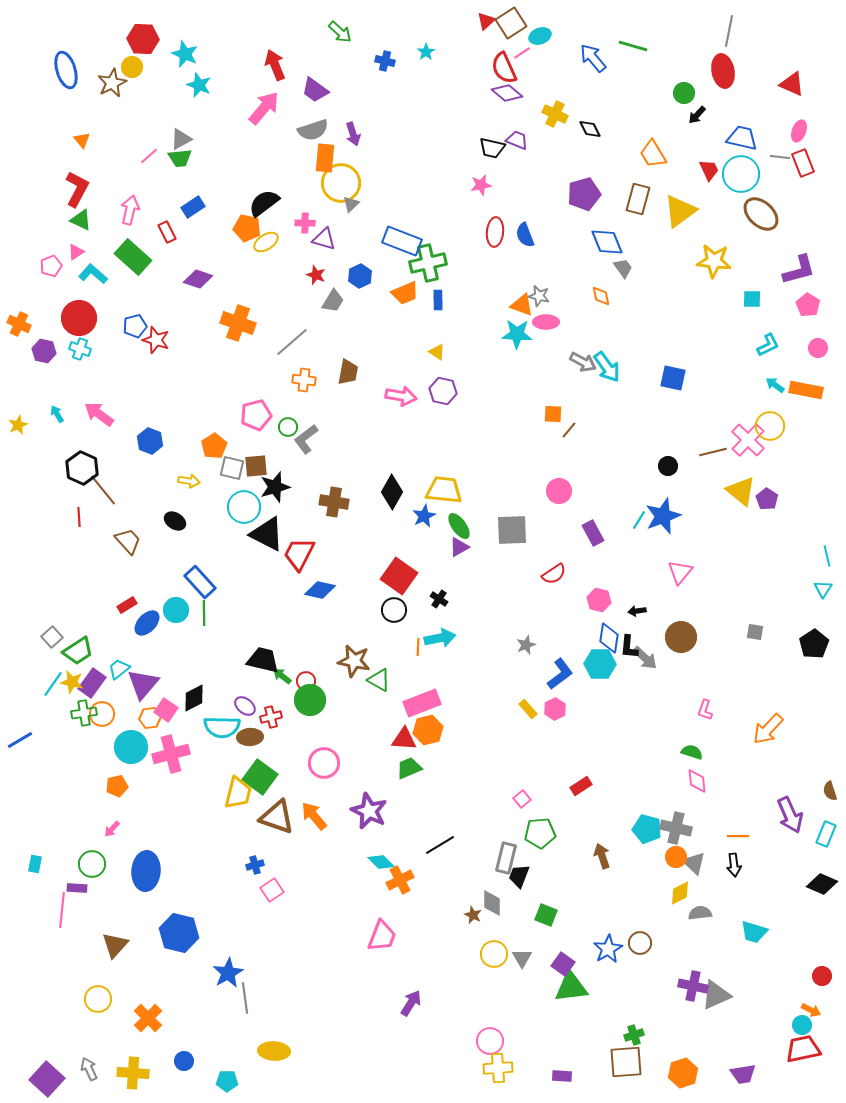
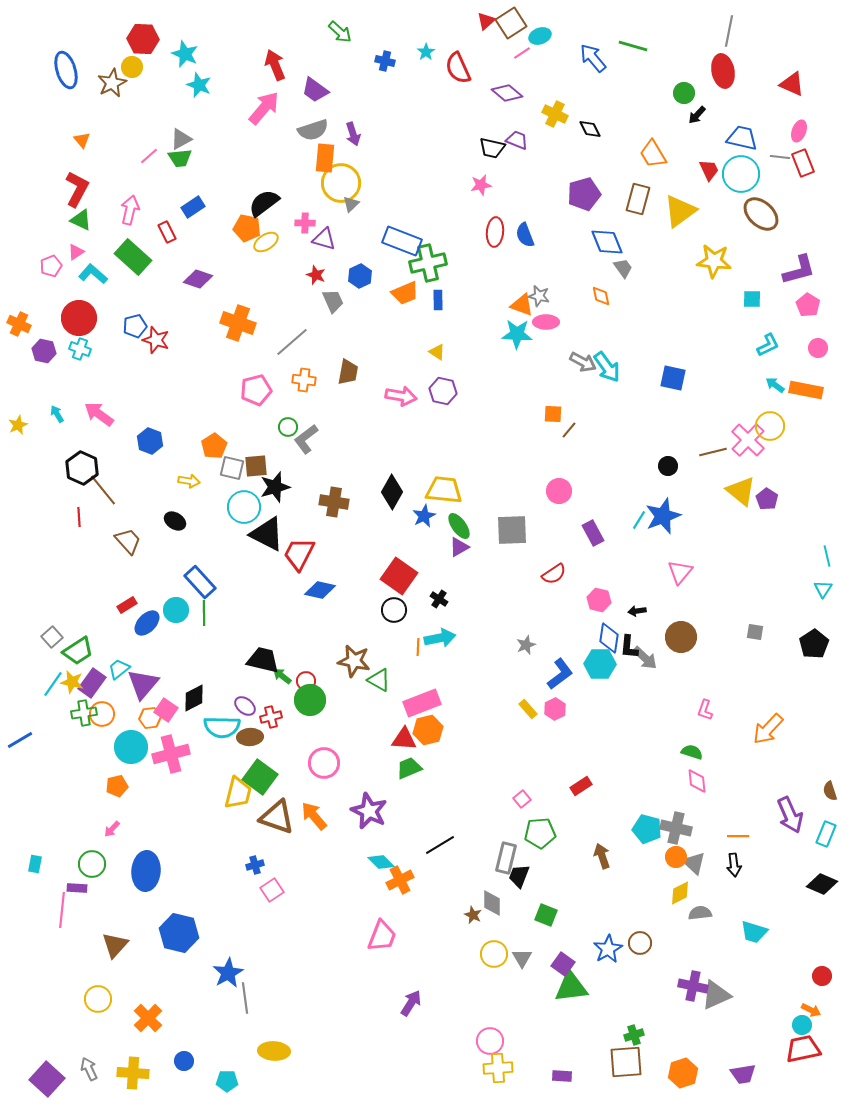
red semicircle at (504, 68): moved 46 px left
gray trapezoid at (333, 301): rotated 55 degrees counterclockwise
pink pentagon at (256, 415): moved 25 px up
